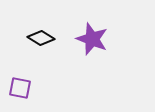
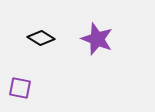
purple star: moved 5 px right
